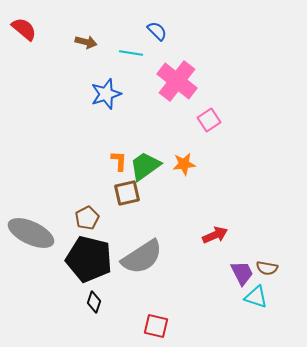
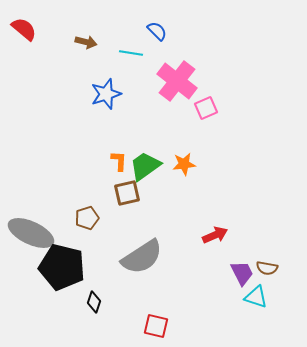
pink square: moved 3 px left, 12 px up; rotated 10 degrees clockwise
brown pentagon: rotated 10 degrees clockwise
black pentagon: moved 27 px left, 8 px down
